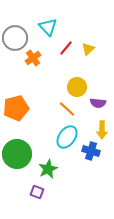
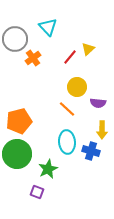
gray circle: moved 1 px down
red line: moved 4 px right, 9 px down
orange pentagon: moved 3 px right, 13 px down
cyan ellipse: moved 5 px down; rotated 40 degrees counterclockwise
